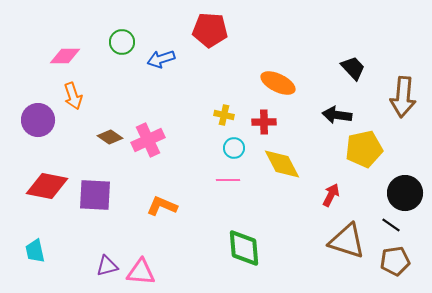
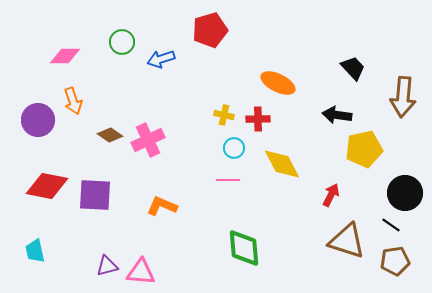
red pentagon: rotated 20 degrees counterclockwise
orange arrow: moved 5 px down
red cross: moved 6 px left, 3 px up
brown diamond: moved 2 px up
